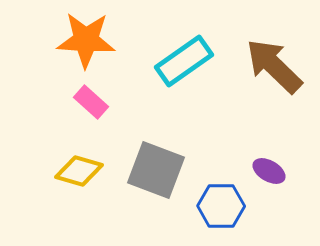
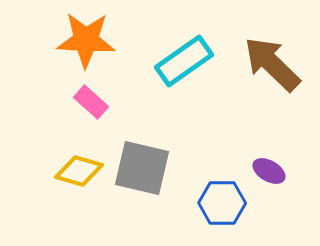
brown arrow: moved 2 px left, 2 px up
gray square: moved 14 px left, 2 px up; rotated 8 degrees counterclockwise
blue hexagon: moved 1 px right, 3 px up
